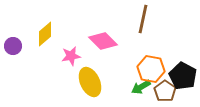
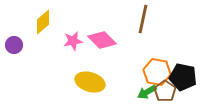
yellow diamond: moved 2 px left, 12 px up
pink diamond: moved 1 px left, 1 px up
purple circle: moved 1 px right, 1 px up
pink star: moved 2 px right, 15 px up
orange hexagon: moved 6 px right, 3 px down
black pentagon: moved 1 px down; rotated 16 degrees counterclockwise
yellow ellipse: rotated 48 degrees counterclockwise
green arrow: moved 6 px right, 5 px down
